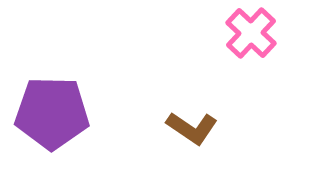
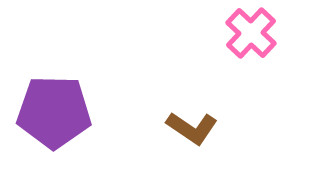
purple pentagon: moved 2 px right, 1 px up
